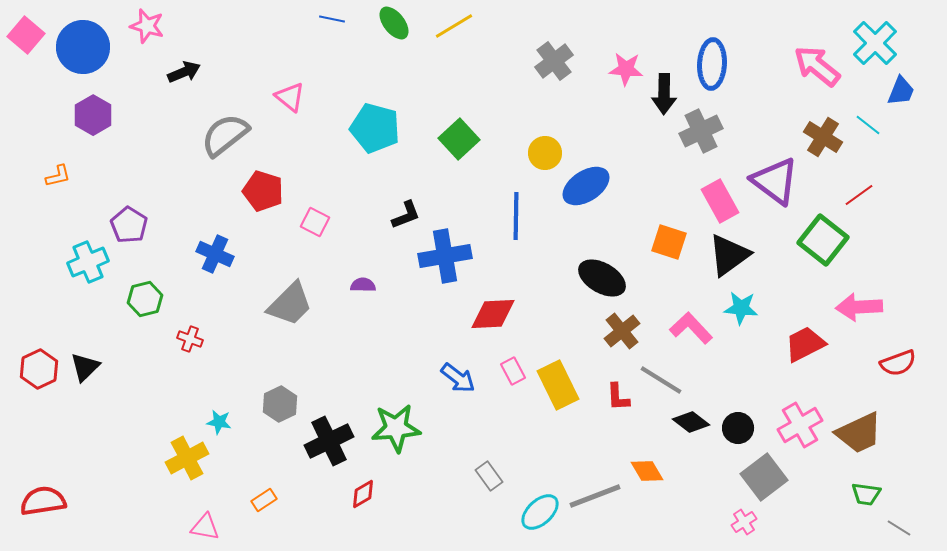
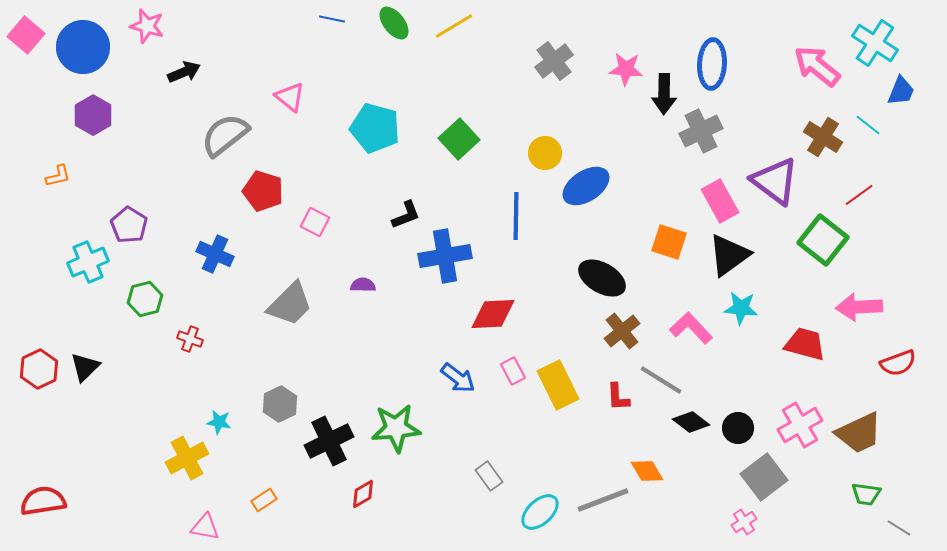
cyan cross at (875, 43): rotated 12 degrees counterclockwise
red trapezoid at (805, 344): rotated 42 degrees clockwise
gray line at (595, 496): moved 8 px right, 4 px down
